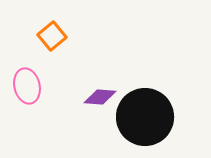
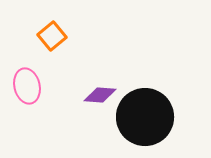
purple diamond: moved 2 px up
